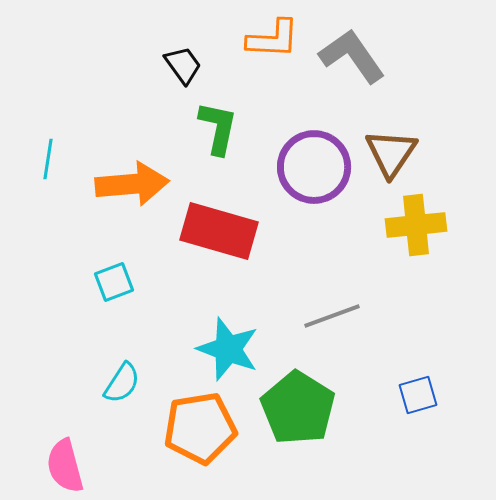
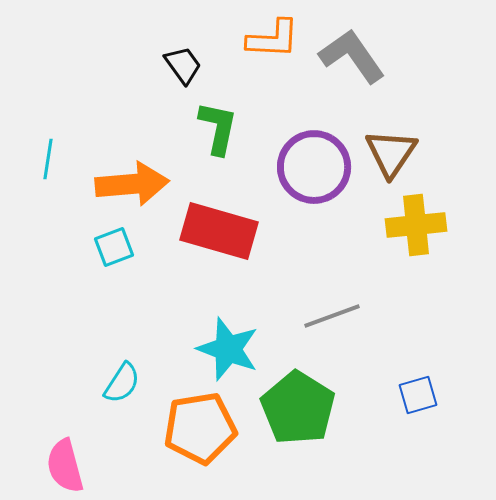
cyan square: moved 35 px up
